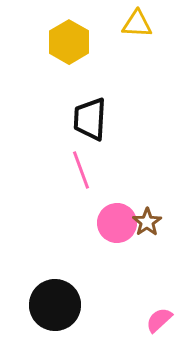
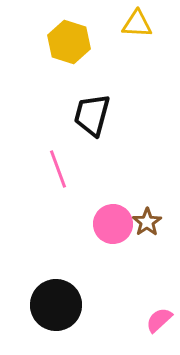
yellow hexagon: rotated 12 degrees counterclockwise
black trapezoid: moved 2 px right, 4 px up; rotated 12 degrees clockwise
pink line: moved 23 px left, 1 px up
pink circle: moved 4 px left, 1 px down
black circle: moved 1 px right
